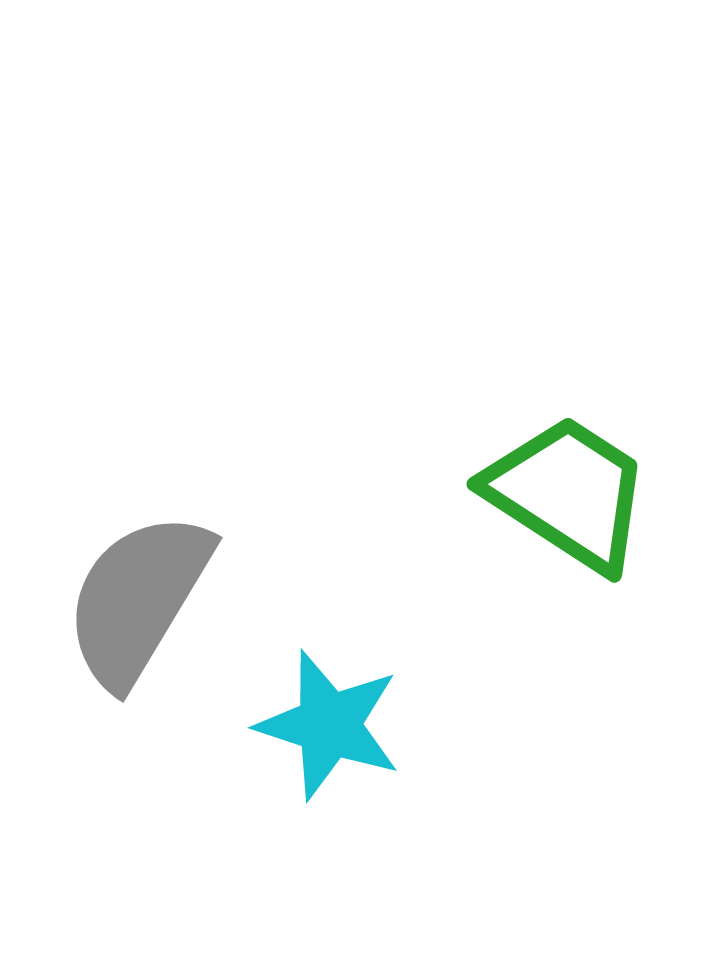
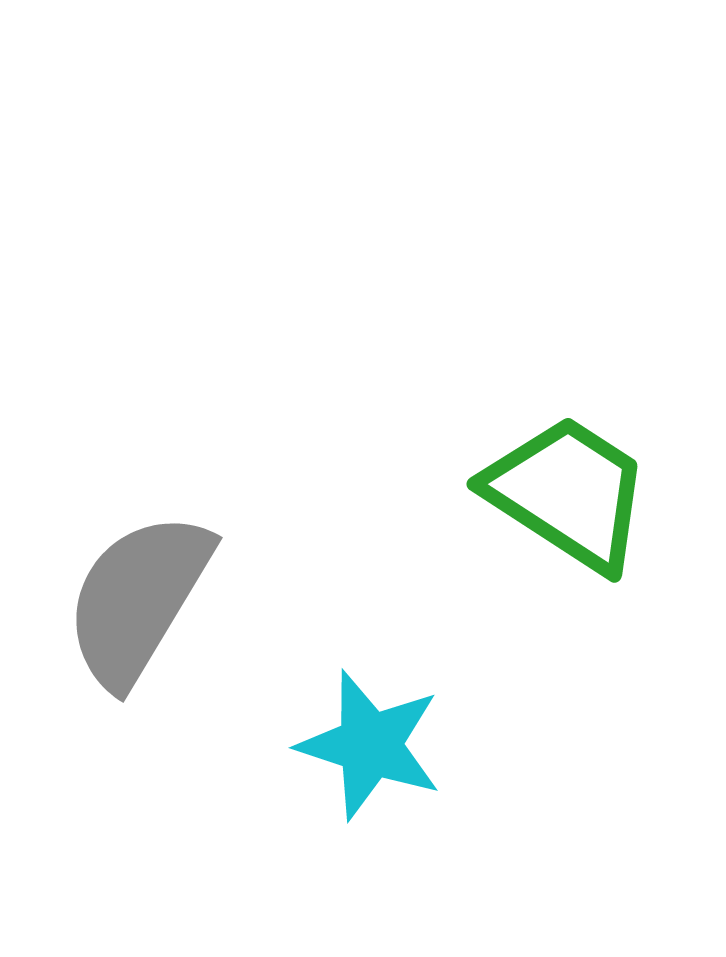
cyan star: moved 41 px right, 20 px down
